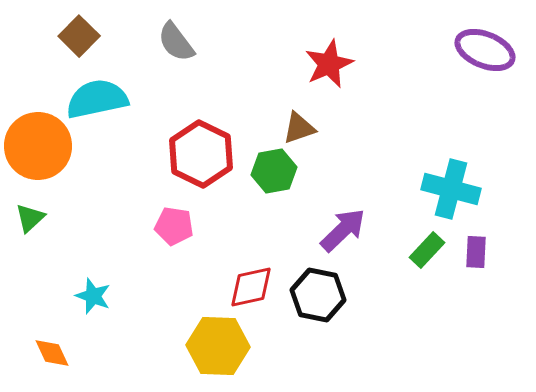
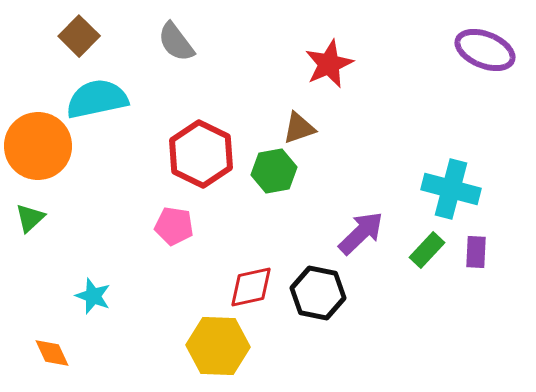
purple arrow: moved 18 px right, 3 px down
black hexagon: moved 2 px up
